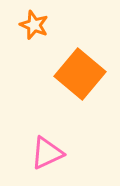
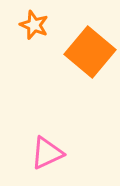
orange square: moved 10 px right, 22 px up
